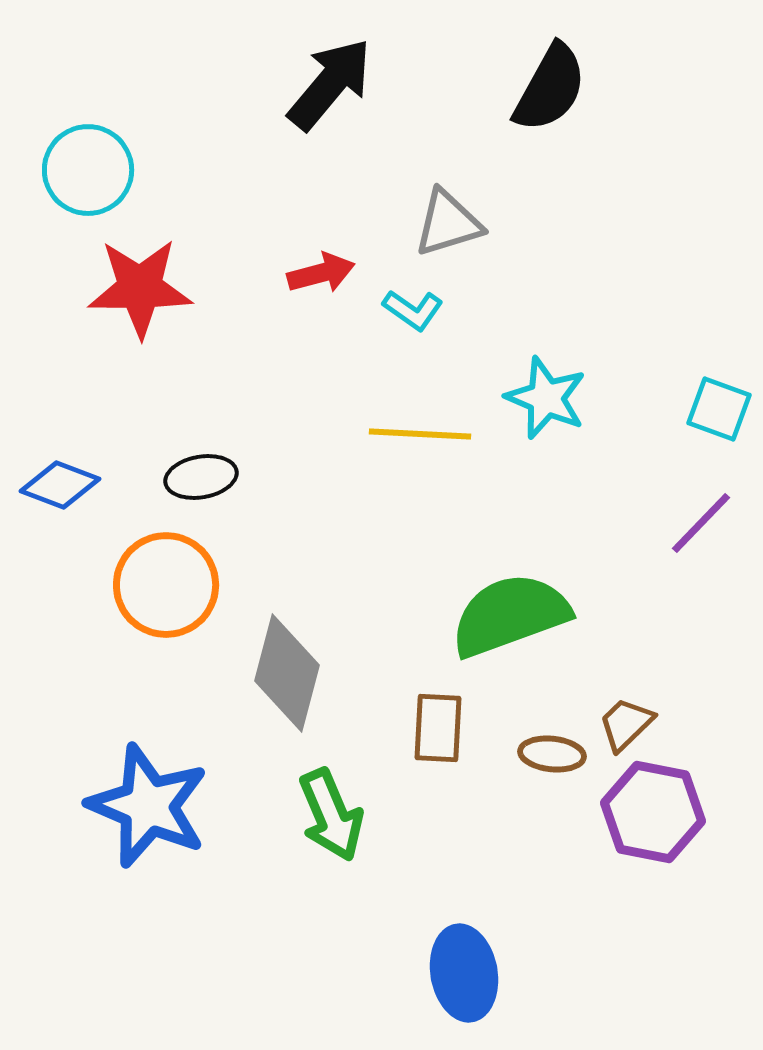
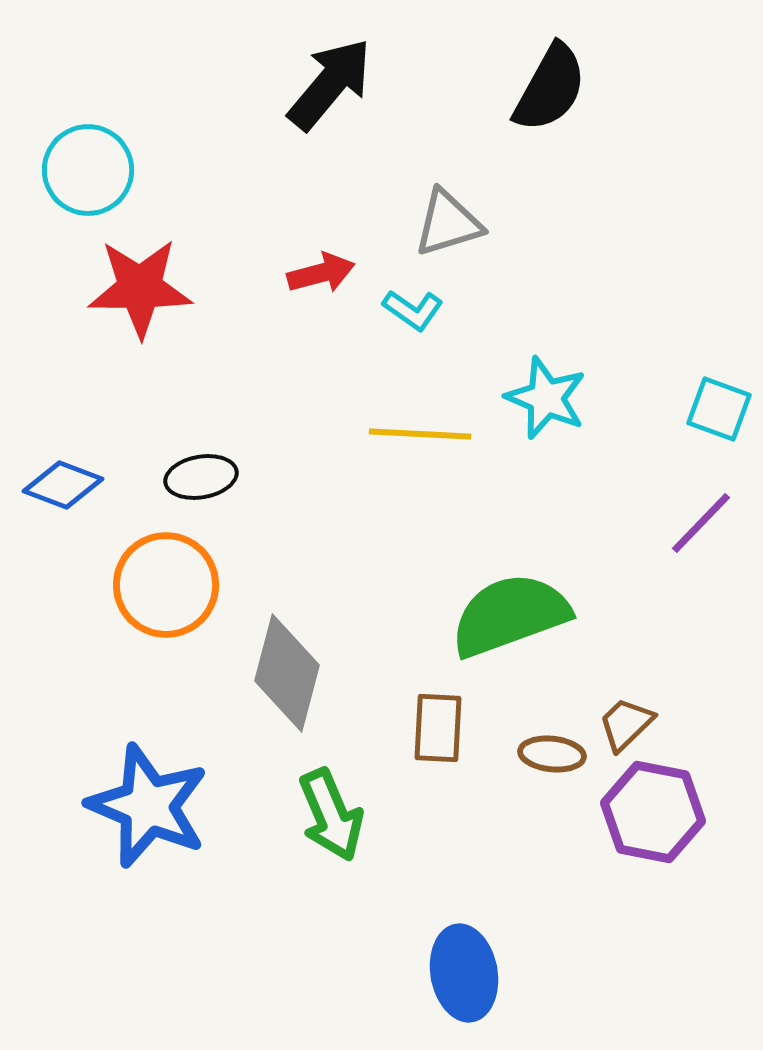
blue diamond: moved 3 px right
